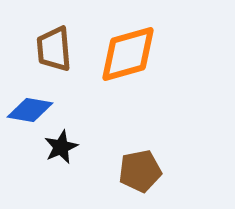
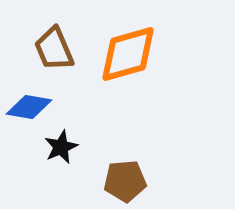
brown trapezoid: rotated 18 degrees counterclockwise
blue diamond: moved 1 px left, 3 px up
brown pentagon: moved 15 px left, 10 px down; rotated 6 degrees clockwise
